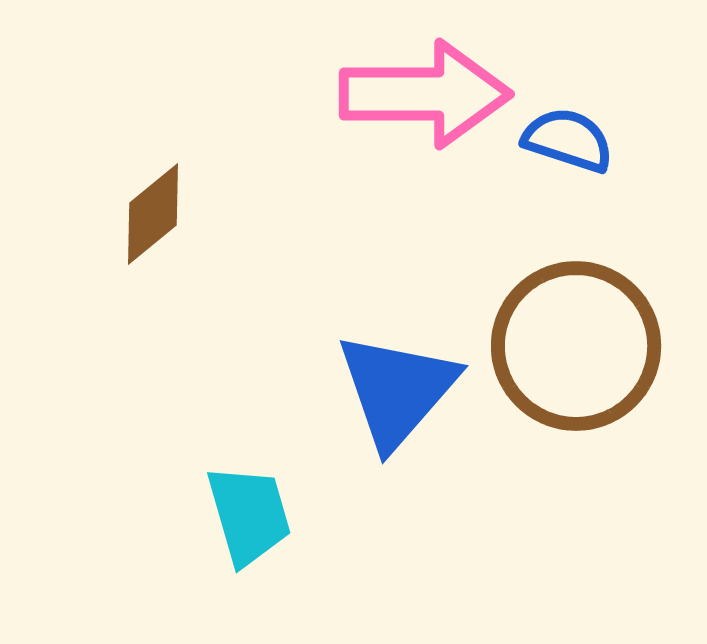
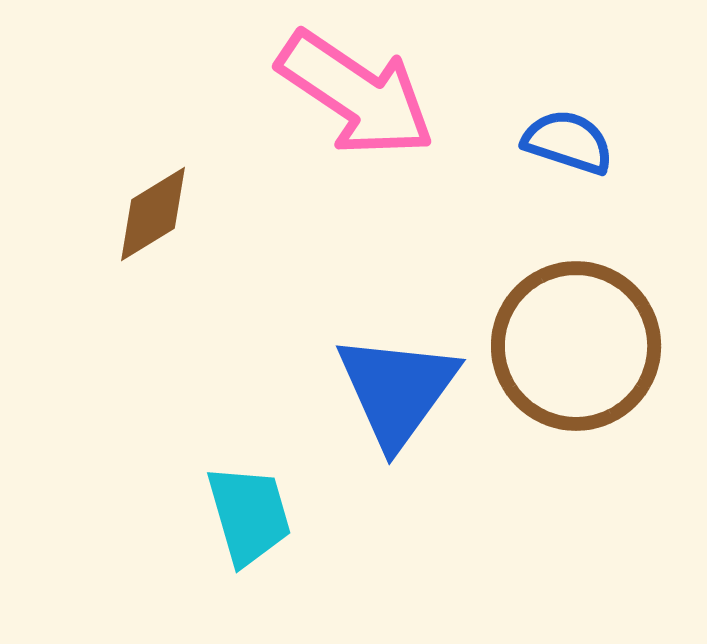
pink arrow: moved 69 px left; rotated 34 degrees clockwise
blue semicircle: moved 2 px down
brown diamond: rotated 8 degrees clockwise
blue triangle: rotated 5 degrees counterclockwise
